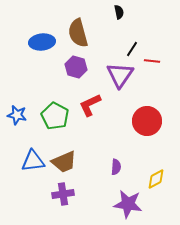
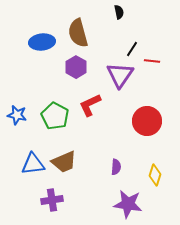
purple hexagon: rotated 15 degrees clockwise
blue triangle: moved 3 px down
yellow diamond: moved 1 px left, 4 px up; rotated 45 degrees counterclockwise
purple cross: moved 11 px left, 6 px down
